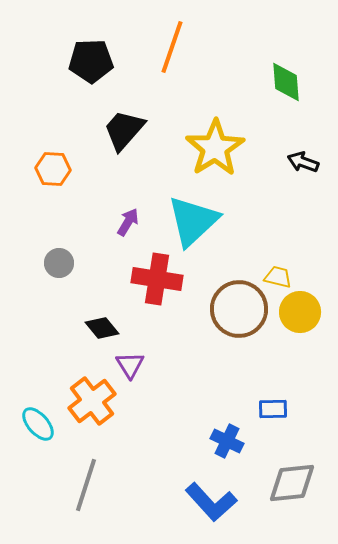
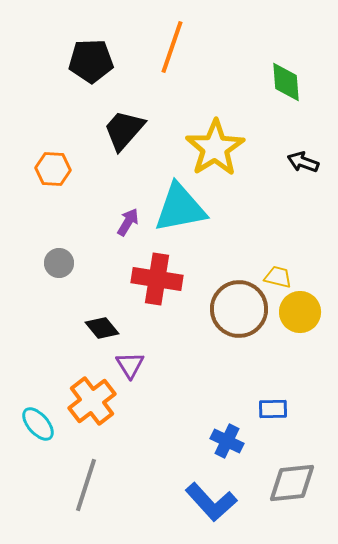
cyan triangle: moved 13 px left, 13 px up; rotated 32 degrees clockwise
